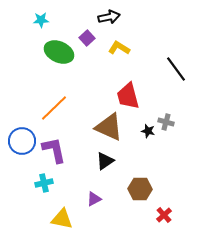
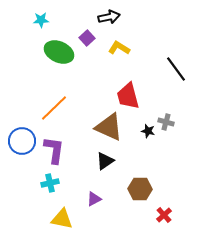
purple L-shape: rotated 20 degrees clockwise
cyan cross: moved 6 px right
